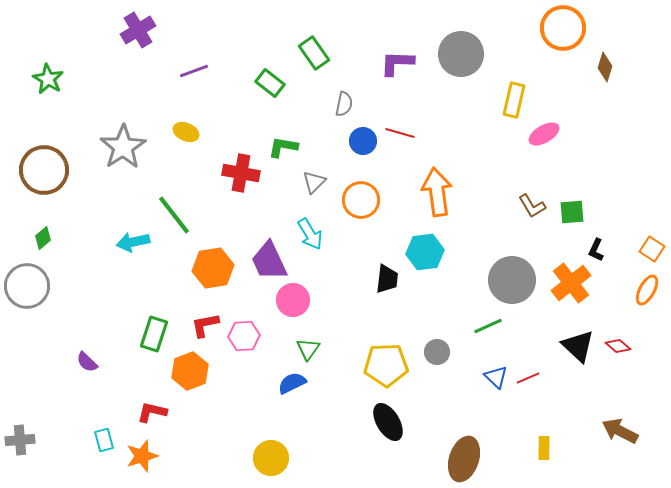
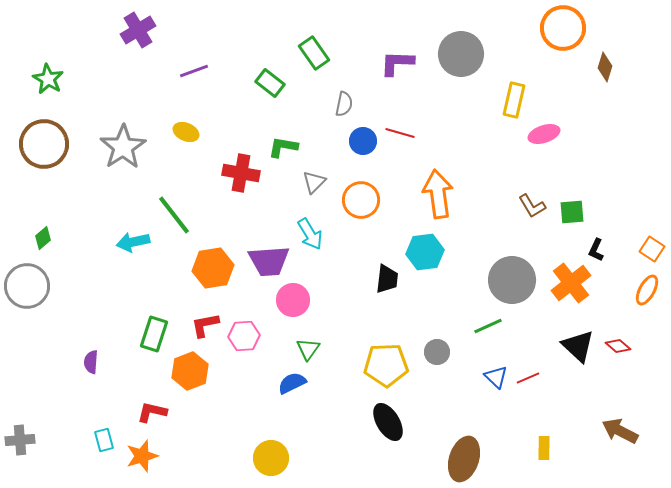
pink ellipse at (544, 134): rotated 12 degrees clockwise
brown circle at (44, 170): moved 26 px up
orange arrow at (437, 192): moved 1 px right, 2 px down
purple trapezoid at (269, 261): rotated 69 degrees counterclockwise
purple semicircle at (87, 362): moved 4 px right; rotated 50 degrees clockwise
